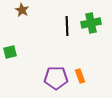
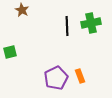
purple pentagon: rotated 25 degrees counterclockwise
